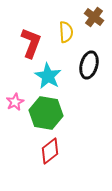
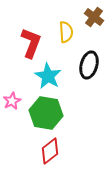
pink star: moved 3 px left, 1 px up
